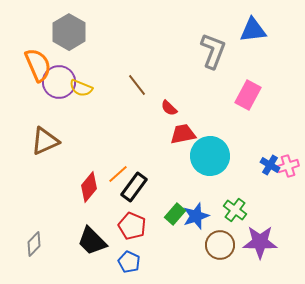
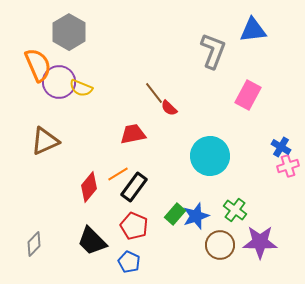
brown line: moved 17 px right, 8 px down
red trapezoid: moved 50 px left
blue cross: moved 11 px right, 18 px up
orange line: rotated 10 degrees clockwise
red pentagon: moved 2 px right
